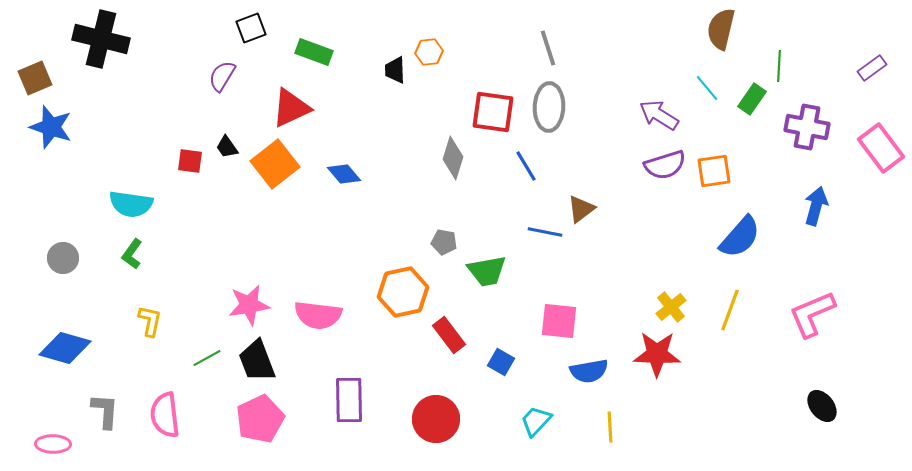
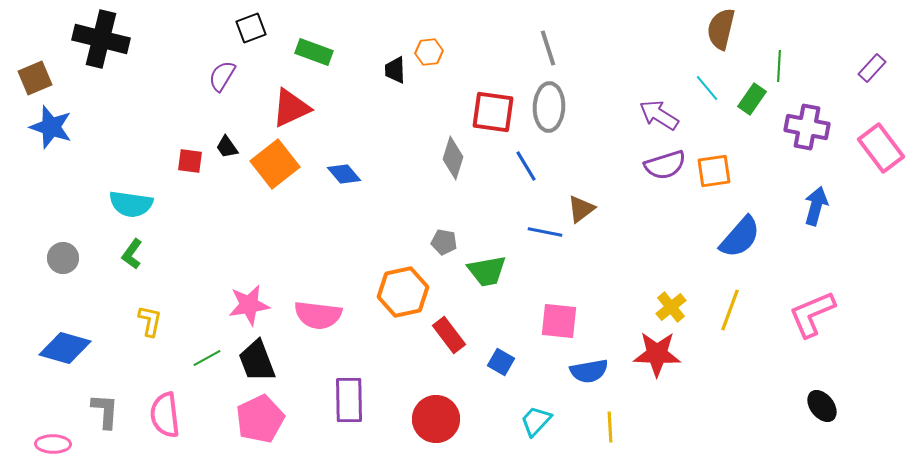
purple rectangle at (872, 68): rotated 12 degrees counterclockwise
